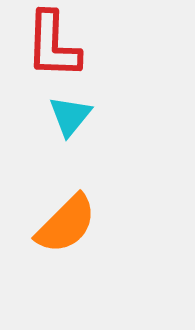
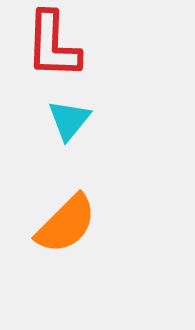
cyan triangle: moved 1 px left, 4 px down
